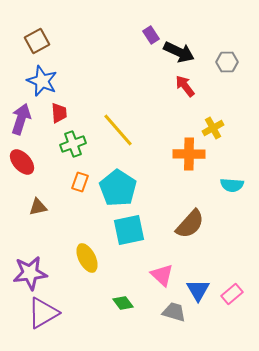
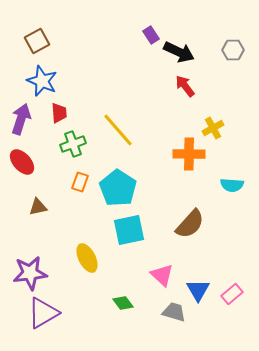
gray hexagon: moved 6 px right, 12 px up
